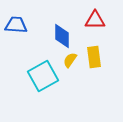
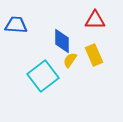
blue diamond: moved 5 px down
yellow rectangle: moved 2 px up; rotated 15 degrees counterclockwise
cyan square: rotated 8 degrees counterclockwise
